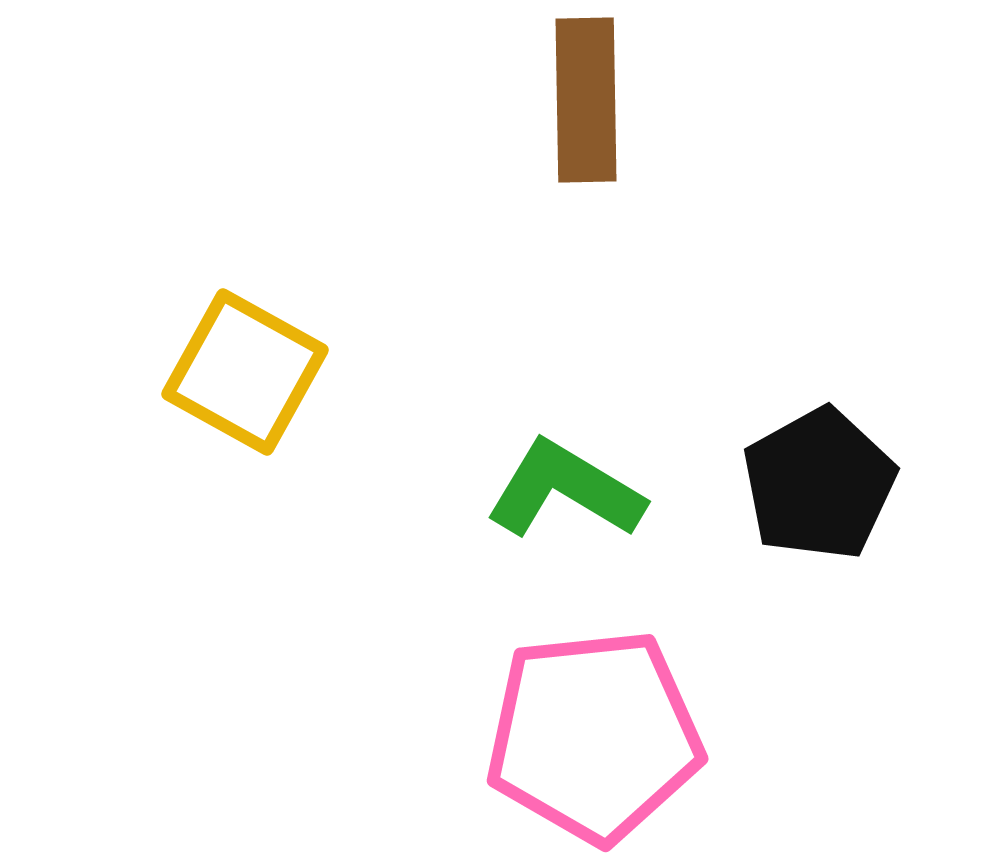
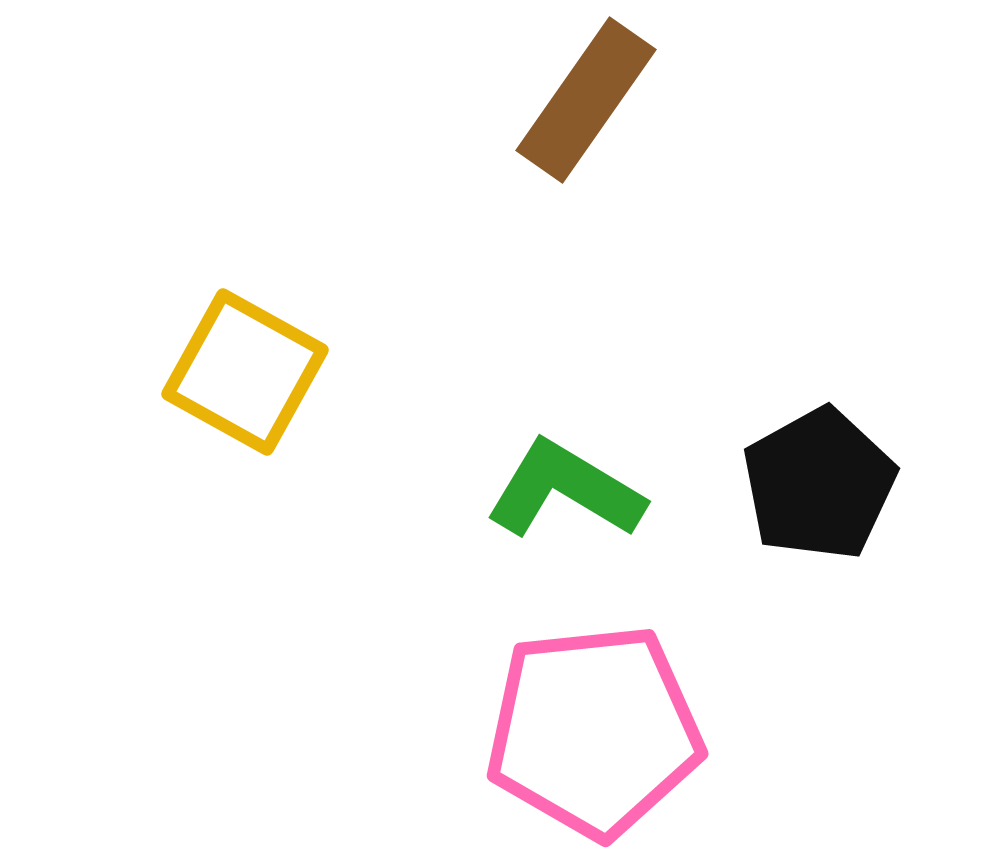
brown rectangle: rotated 36 degrees clockwise
pink pentagon: moved 5 px up
